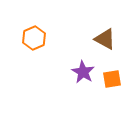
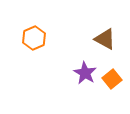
purple star: moved 2 px right, 1 px down
orange square: rotated 30 degrees counterclockwise
